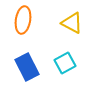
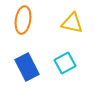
yellow triangle: rotated 15 degrees counterclockwise
